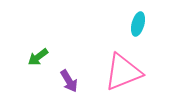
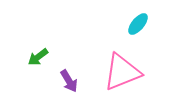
cyan ellipse: rotated 25 degrees clockwise
pink triangle: moved 1 px left
